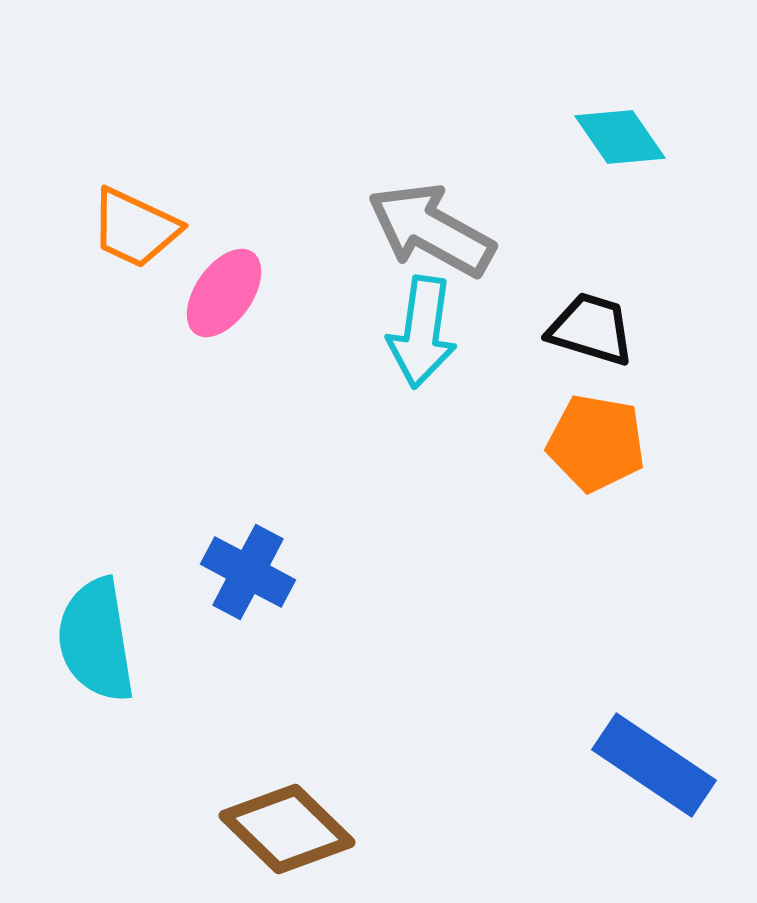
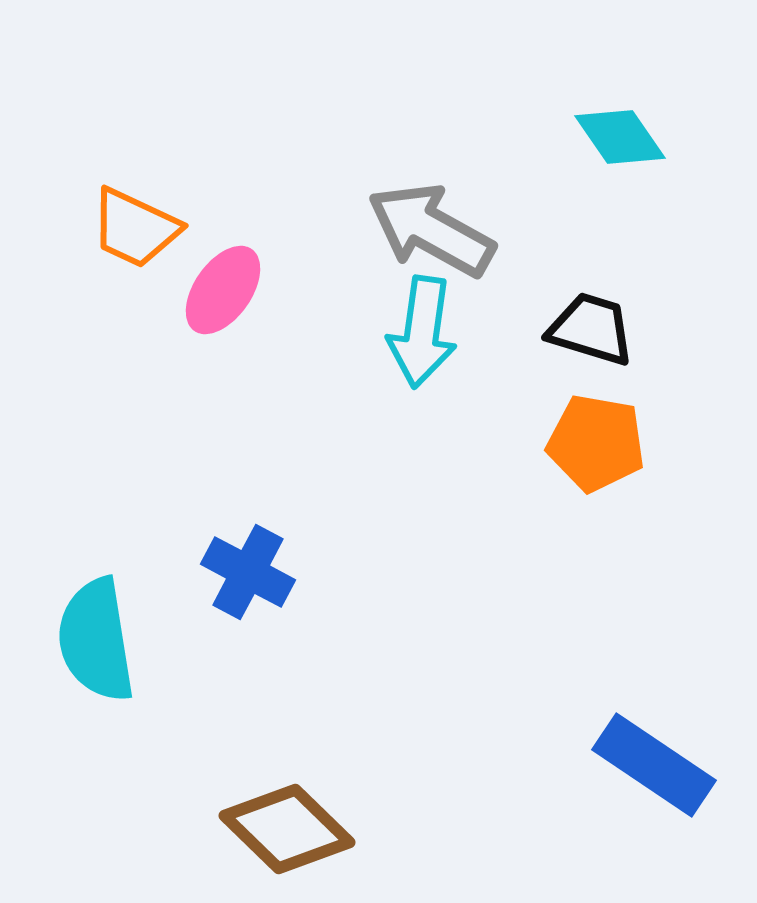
pink ellipse: moved 1 px left, 3 px up
